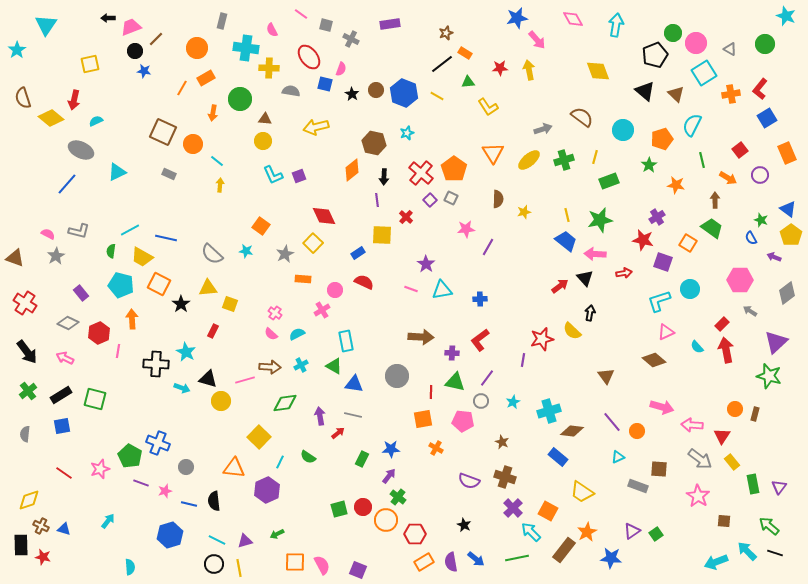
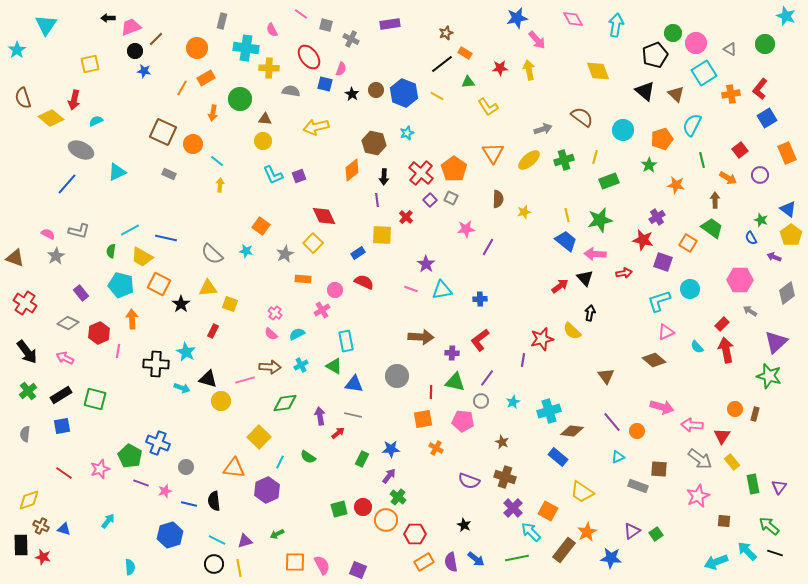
pink star at (698, 496): rotated 15 degrees clockwise
